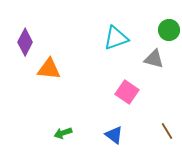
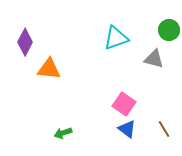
pink square: moved 3 px left, 12 px down
brown line: moved 3 px left, 2 px up
blue triangle: moved 13 px right, 6 px up
